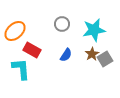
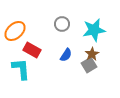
gray square: moved 16 px left, 6 px down
